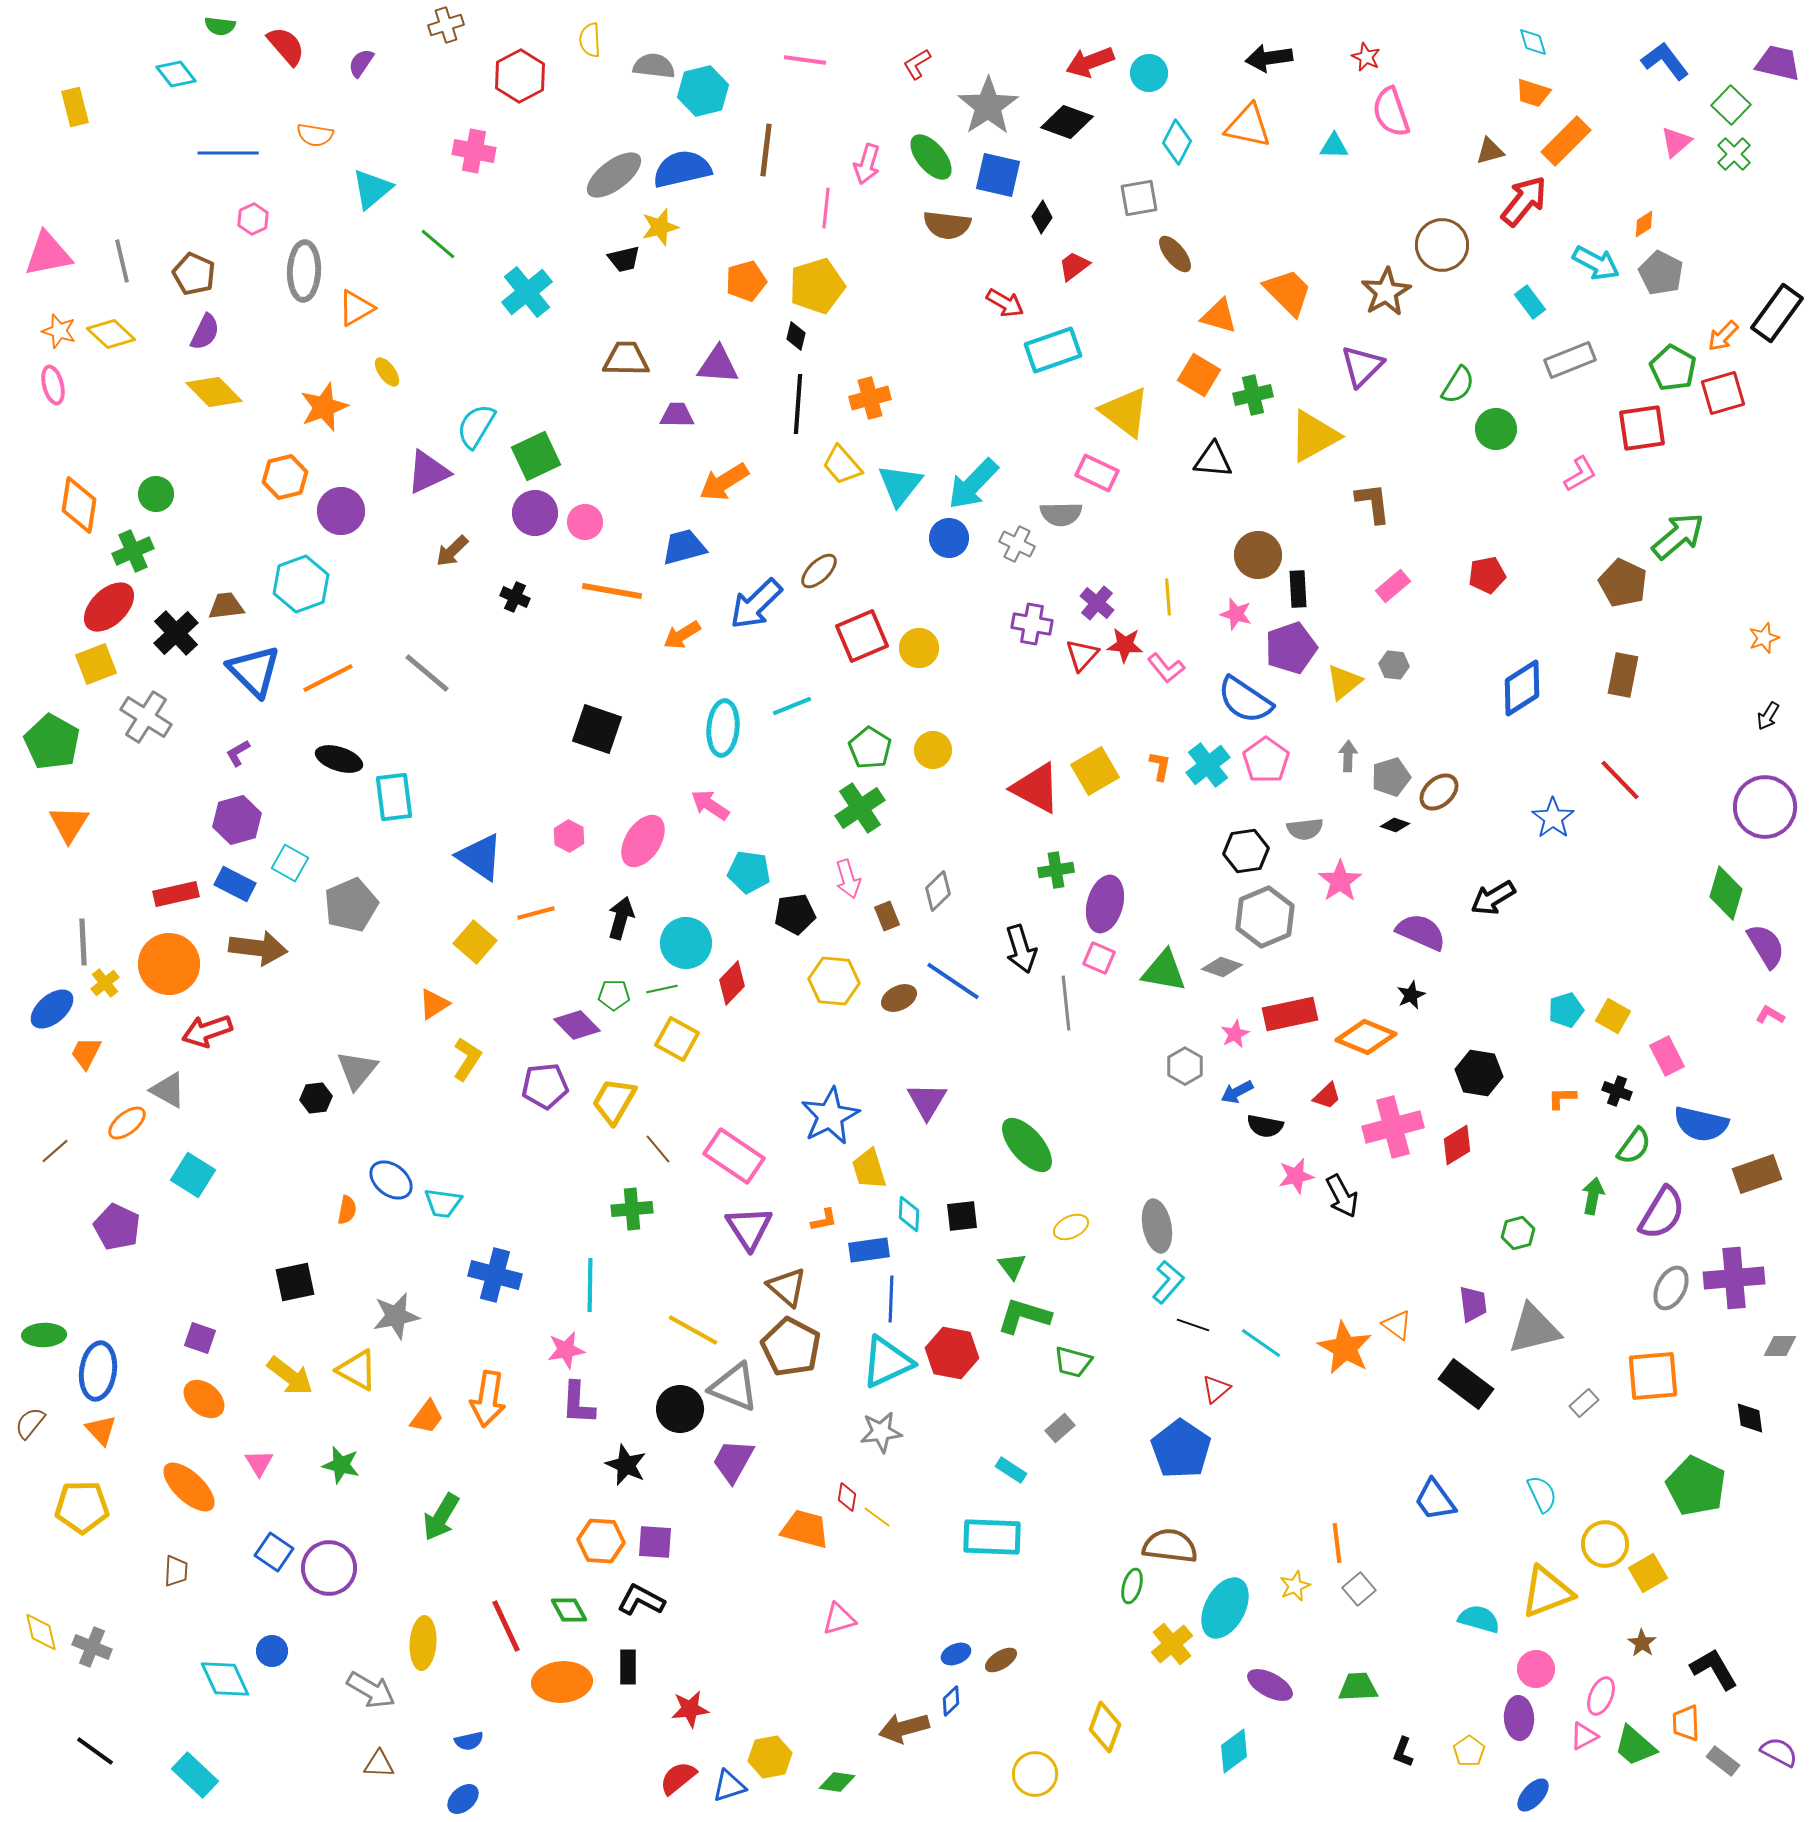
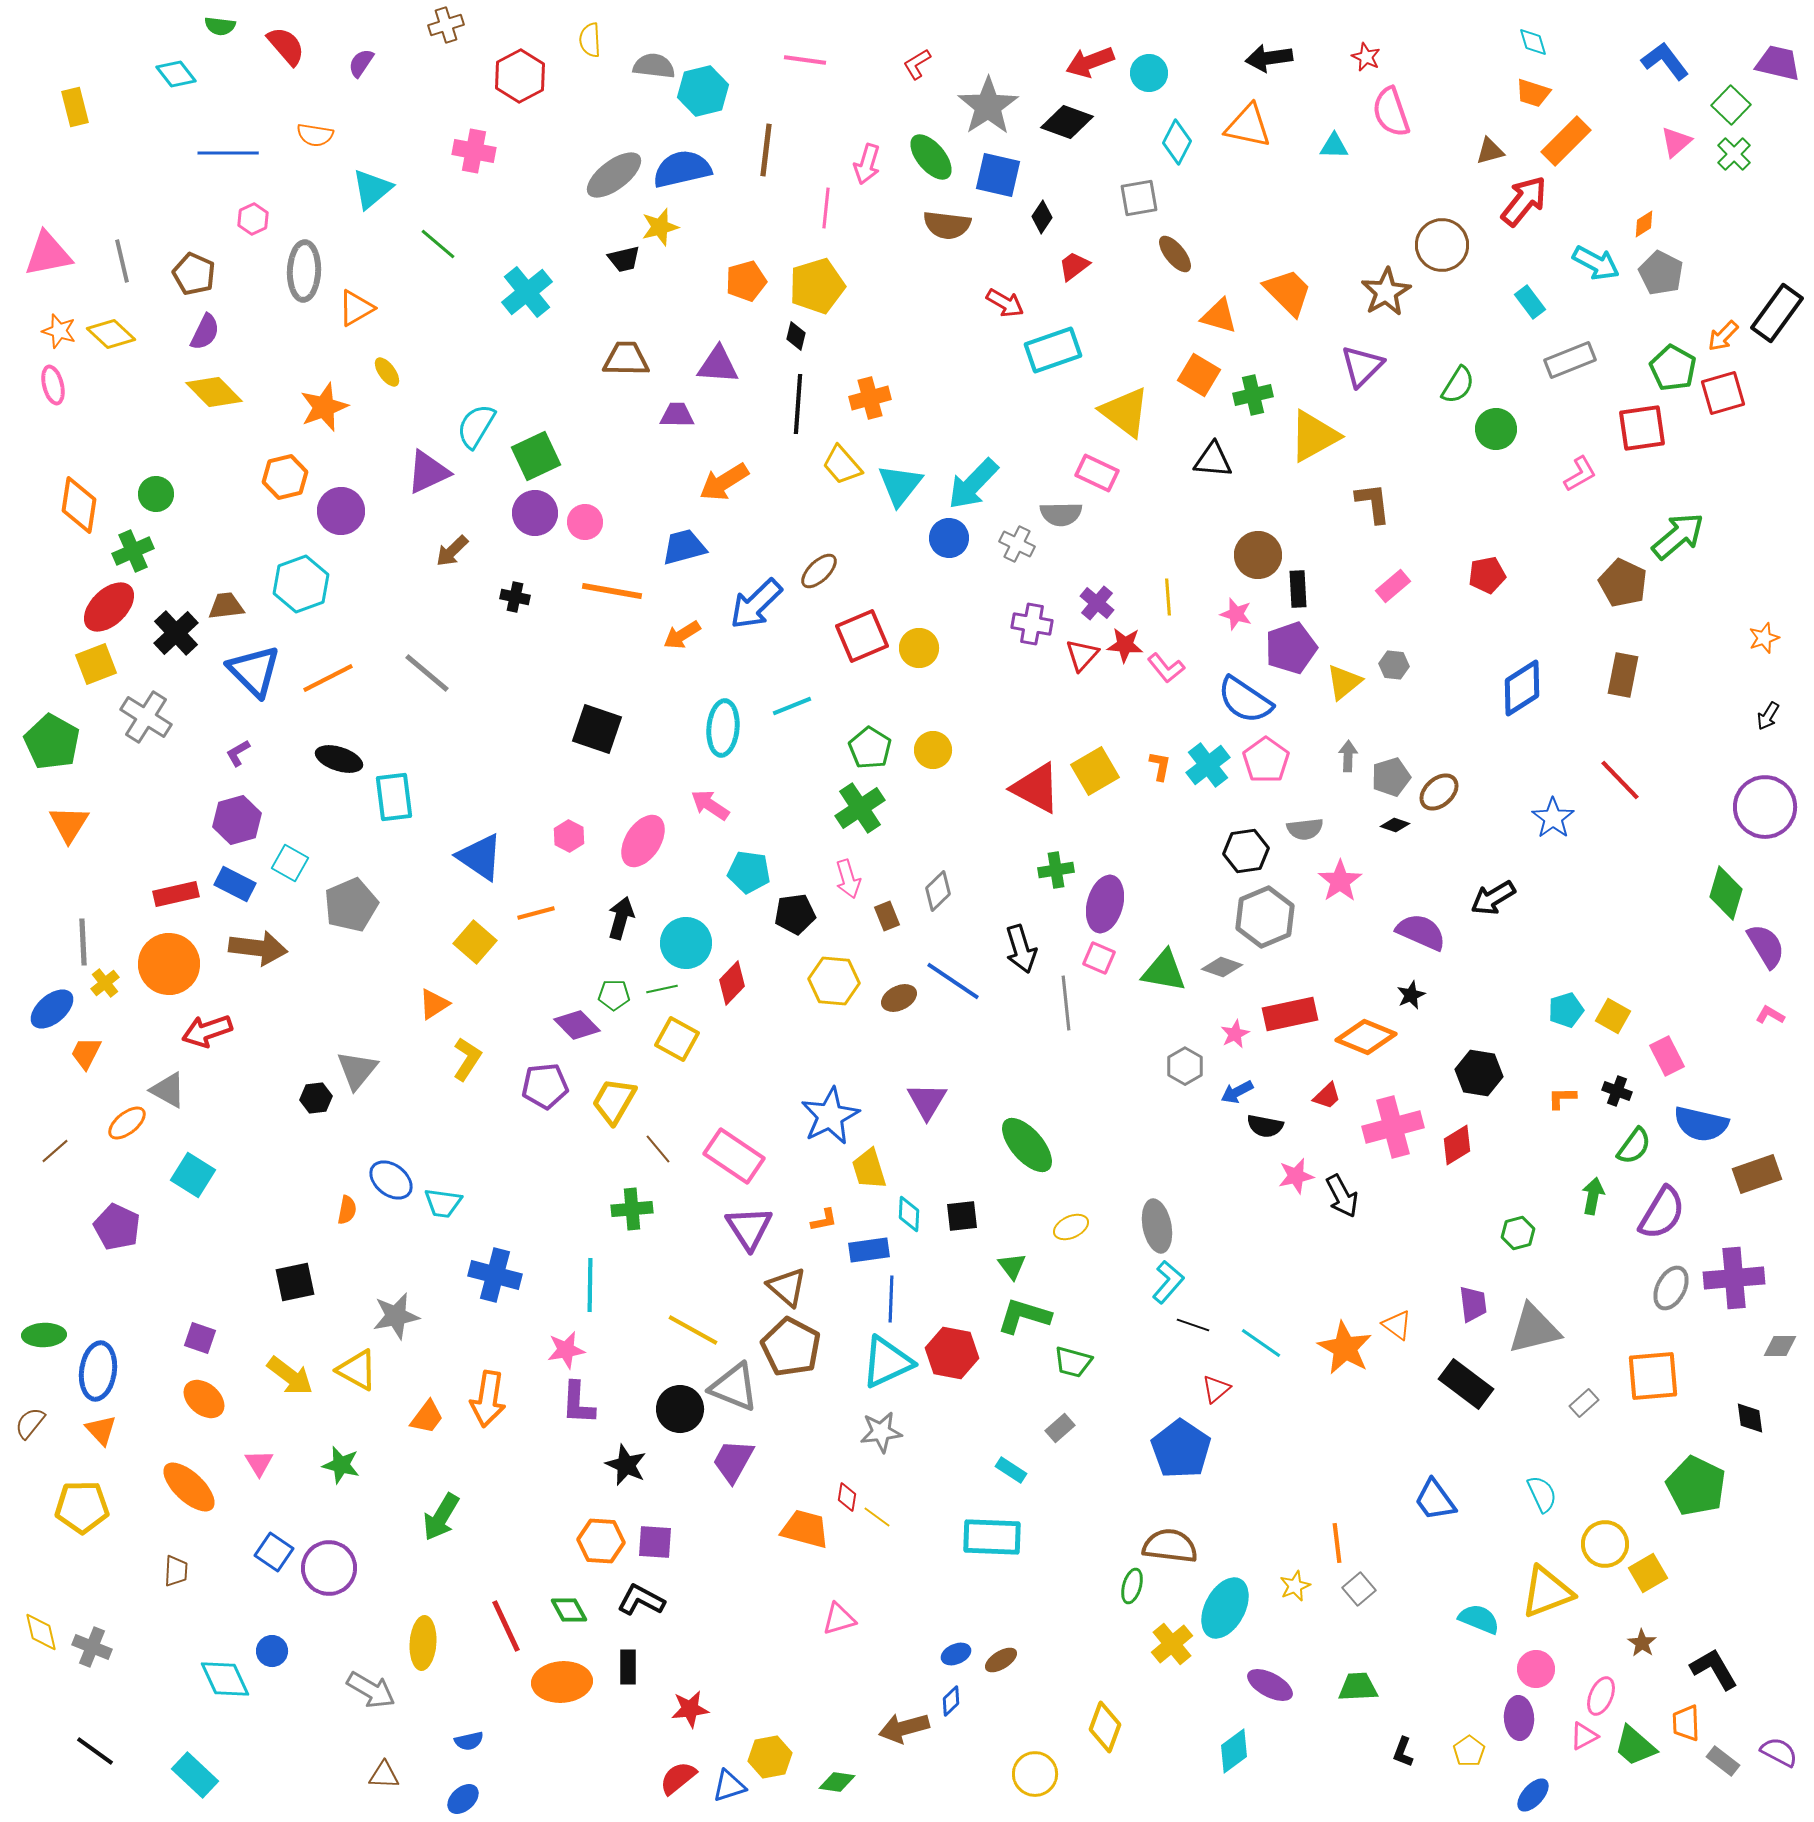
black cross at (515, 597): rotated 12 degrees counterclockwise
cyan semicircle at (1479, 1619): rotated 6 degrees clockwise
brown triangle at (379, 1764): moved 5 px right, 11 px down
